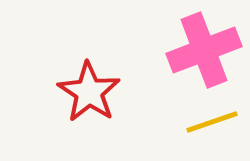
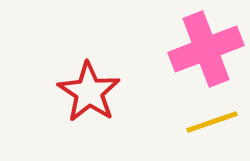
pink cross: moved 2 px right, 1 px up
